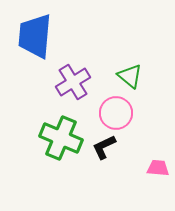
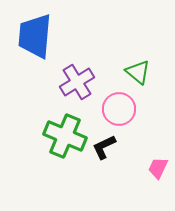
green triangle: moved 8 px right, 4 px up
purple cross: moved 4 px right
pink circle: moved 3 px right, 4 px up
green cross: moved 4 px right, 2 px up
pink trapezoid: rotated 70 degrees counterclockwise
